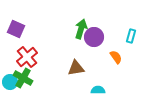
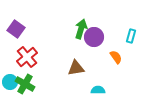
purple square: rotated 12 degrees clockwise
green cross: moved 2 px right, 6 px down
